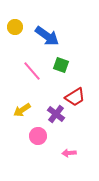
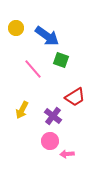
yellow circle: moved 1 px right, 1 px down
green square: moved 5 px up
pink line: moved 1 px right, 2 px up
yellow arrow: rotated 30 degrees counterclockwise
purple cross: moved 3 px left, 2 px down
pink circle: moved 12 px right, 5 px down
pink arrow: moved 2 px left, 1 px down
